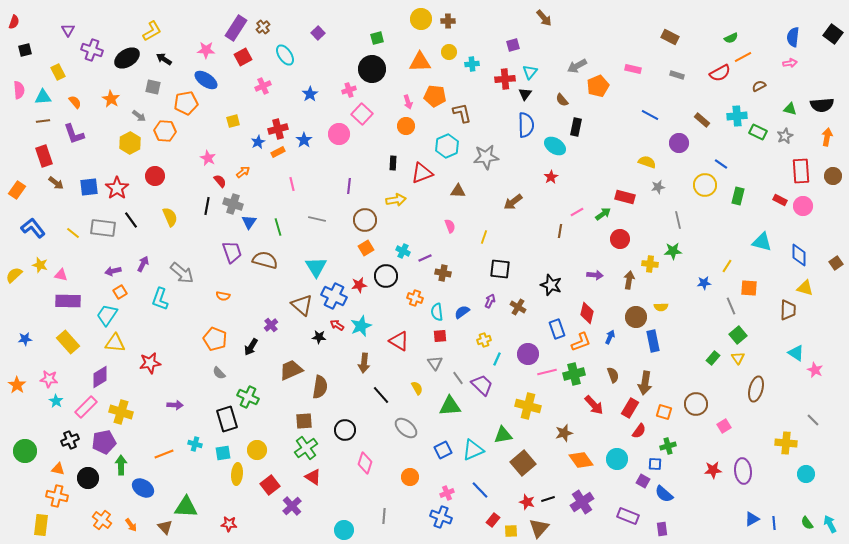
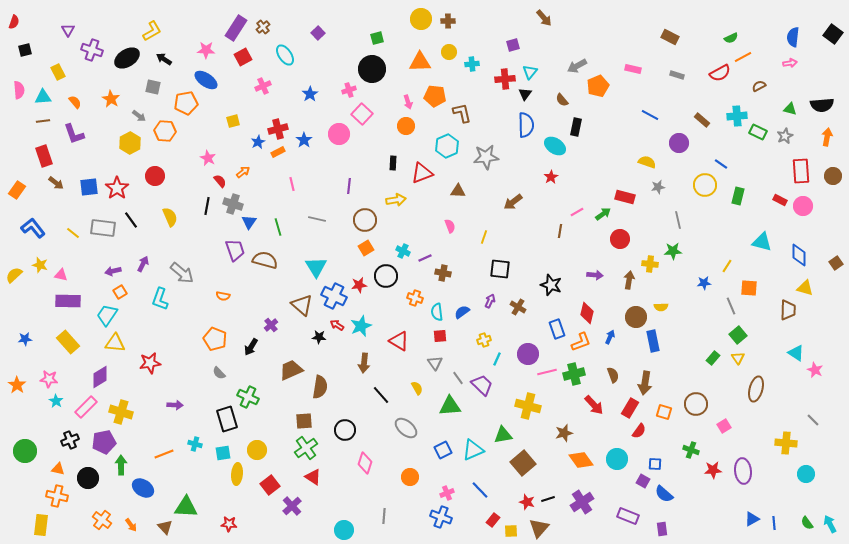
purple trapezoid at (232, 252): moved 3 px right, 2 px up
green cross at (668, 446): moved 23 px right, 4 px down; rotated 35 degrees clockwise
